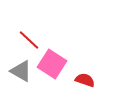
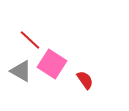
red line: moved 1 px right
red semicircle: rotated 36 degrees clockwise
